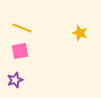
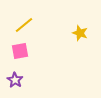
yellow line: moved 2 px right, 3 px up; rotated 60 degrees counterclockwise
purple star: rotated 21 degrees counterclockwise
